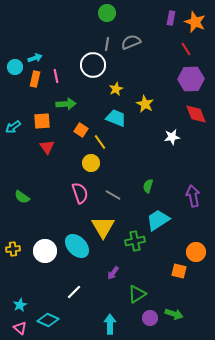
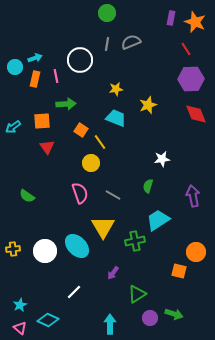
white circle at (93, 65): moved 13 px left, 5 px up
yellow star at (116, 89): rotated 16 degrees clockwise
yellow star at (145, 104): moved 3 px right, 1 px down; rotated 24 degrees clockwise
white star at (172, 137): moved 10 px left, 22 px down
green semicircle at (22, 197): moved 5 px right, 1 px up
